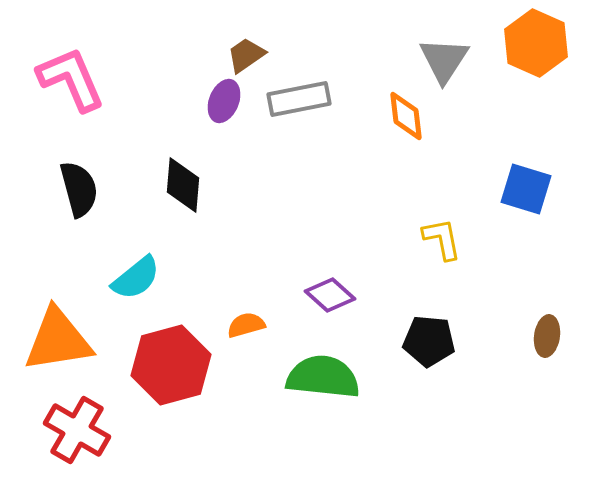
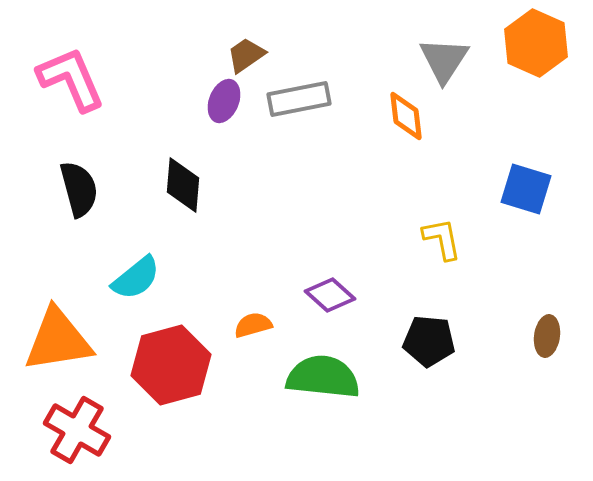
orange semicircle: moved 7 px right
